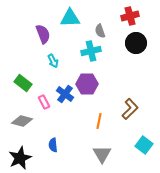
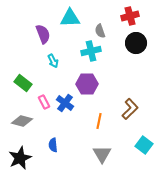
blue cross: moved 9 px down
